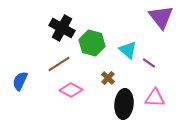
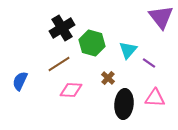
black cross: rotated 30 degrees clockwise
cyan triangle: rotated 30 degrees clockwise
pink diamond: rotated 25 degrees counterclockwise
